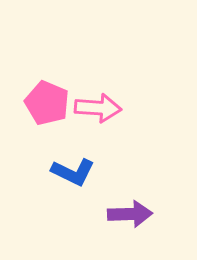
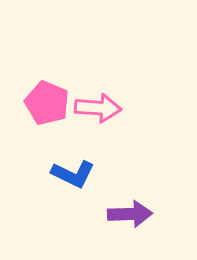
blue L-shape: moved 2 px down
